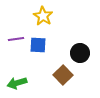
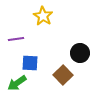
blue square: moved 8 px left, 18 px down
green arrow: rotated 18 degrees counterclockwise
